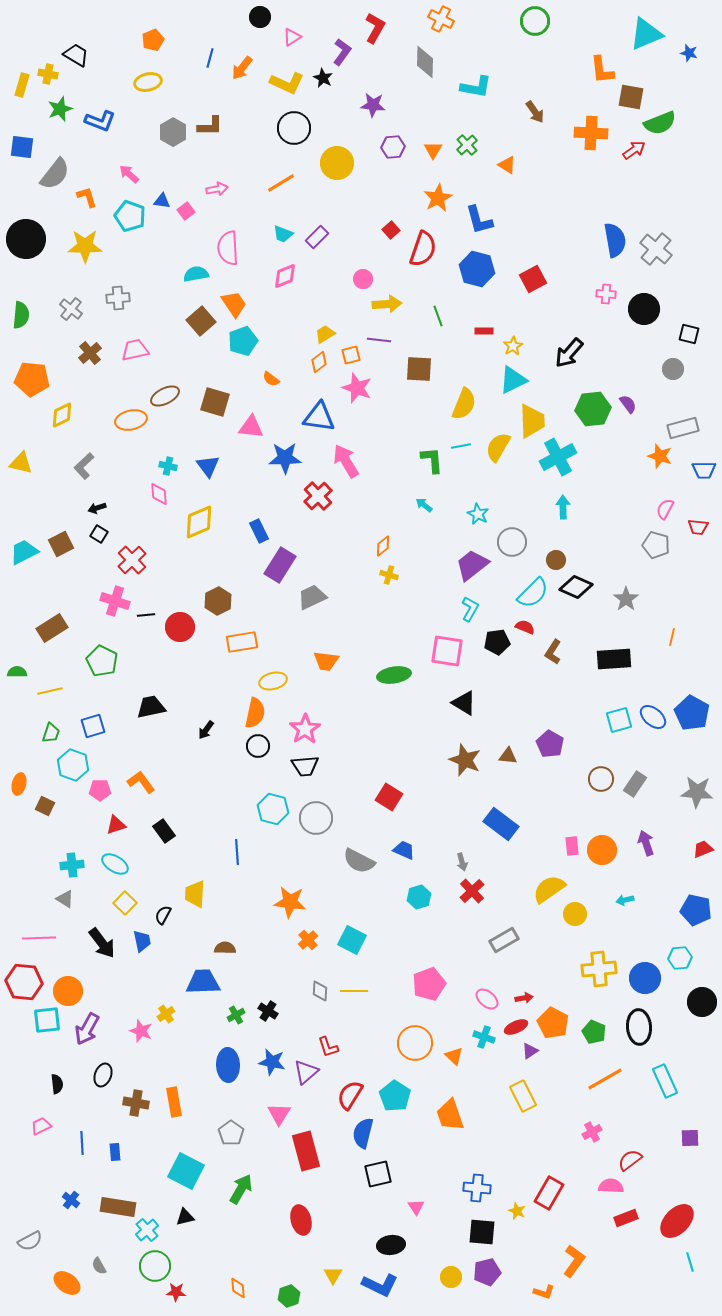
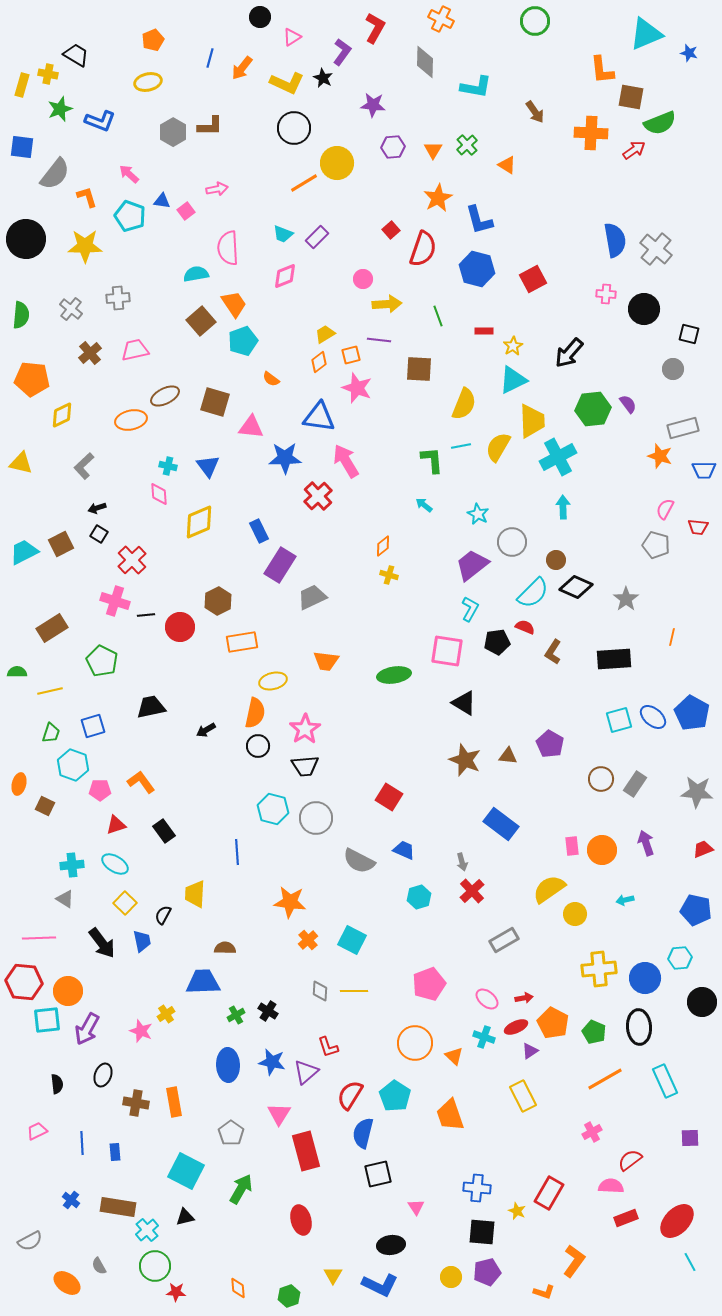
orange line at (281, 183): moved 23 px right
black arrow at (206, 730): rotated 24 degrees clockwise
pink trapezoid at (41, 1126): moved 4 px left, 5 px down
cyan line at (690, 1262): rotated 12 degrees counterclockwise
